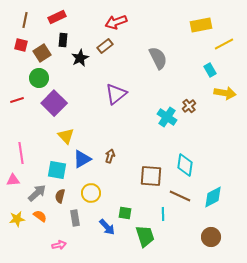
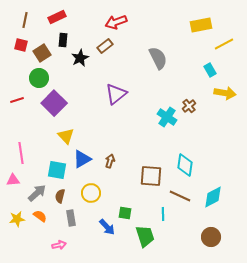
brown arrow at (110, 156): moved 5 px down
gray rectangle at (75, 218): moved 4 px left
